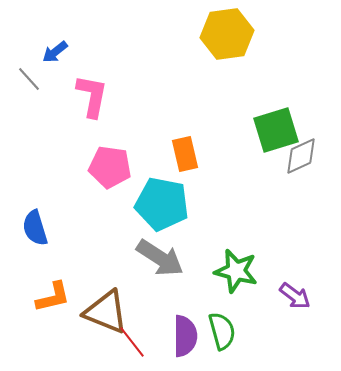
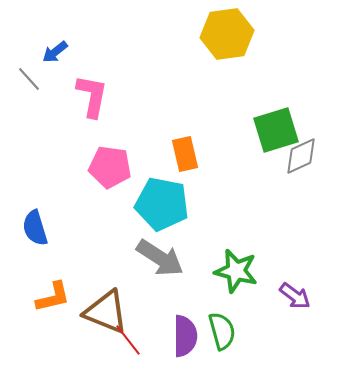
red line: moved 4 px left, 2 px up
